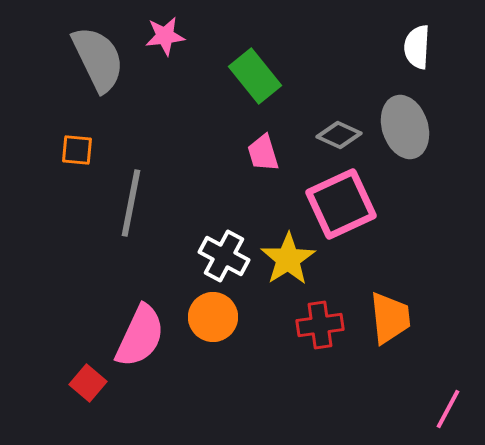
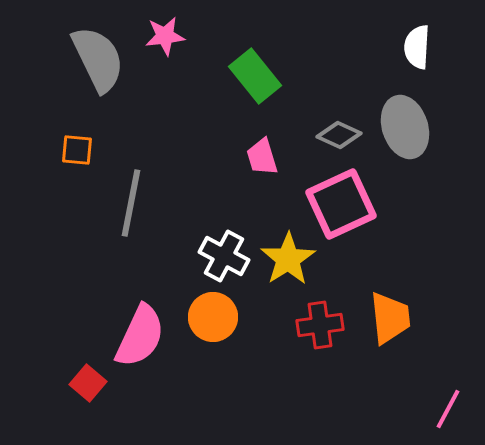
pink trapezoid: moved 1 px left, 4 px down
